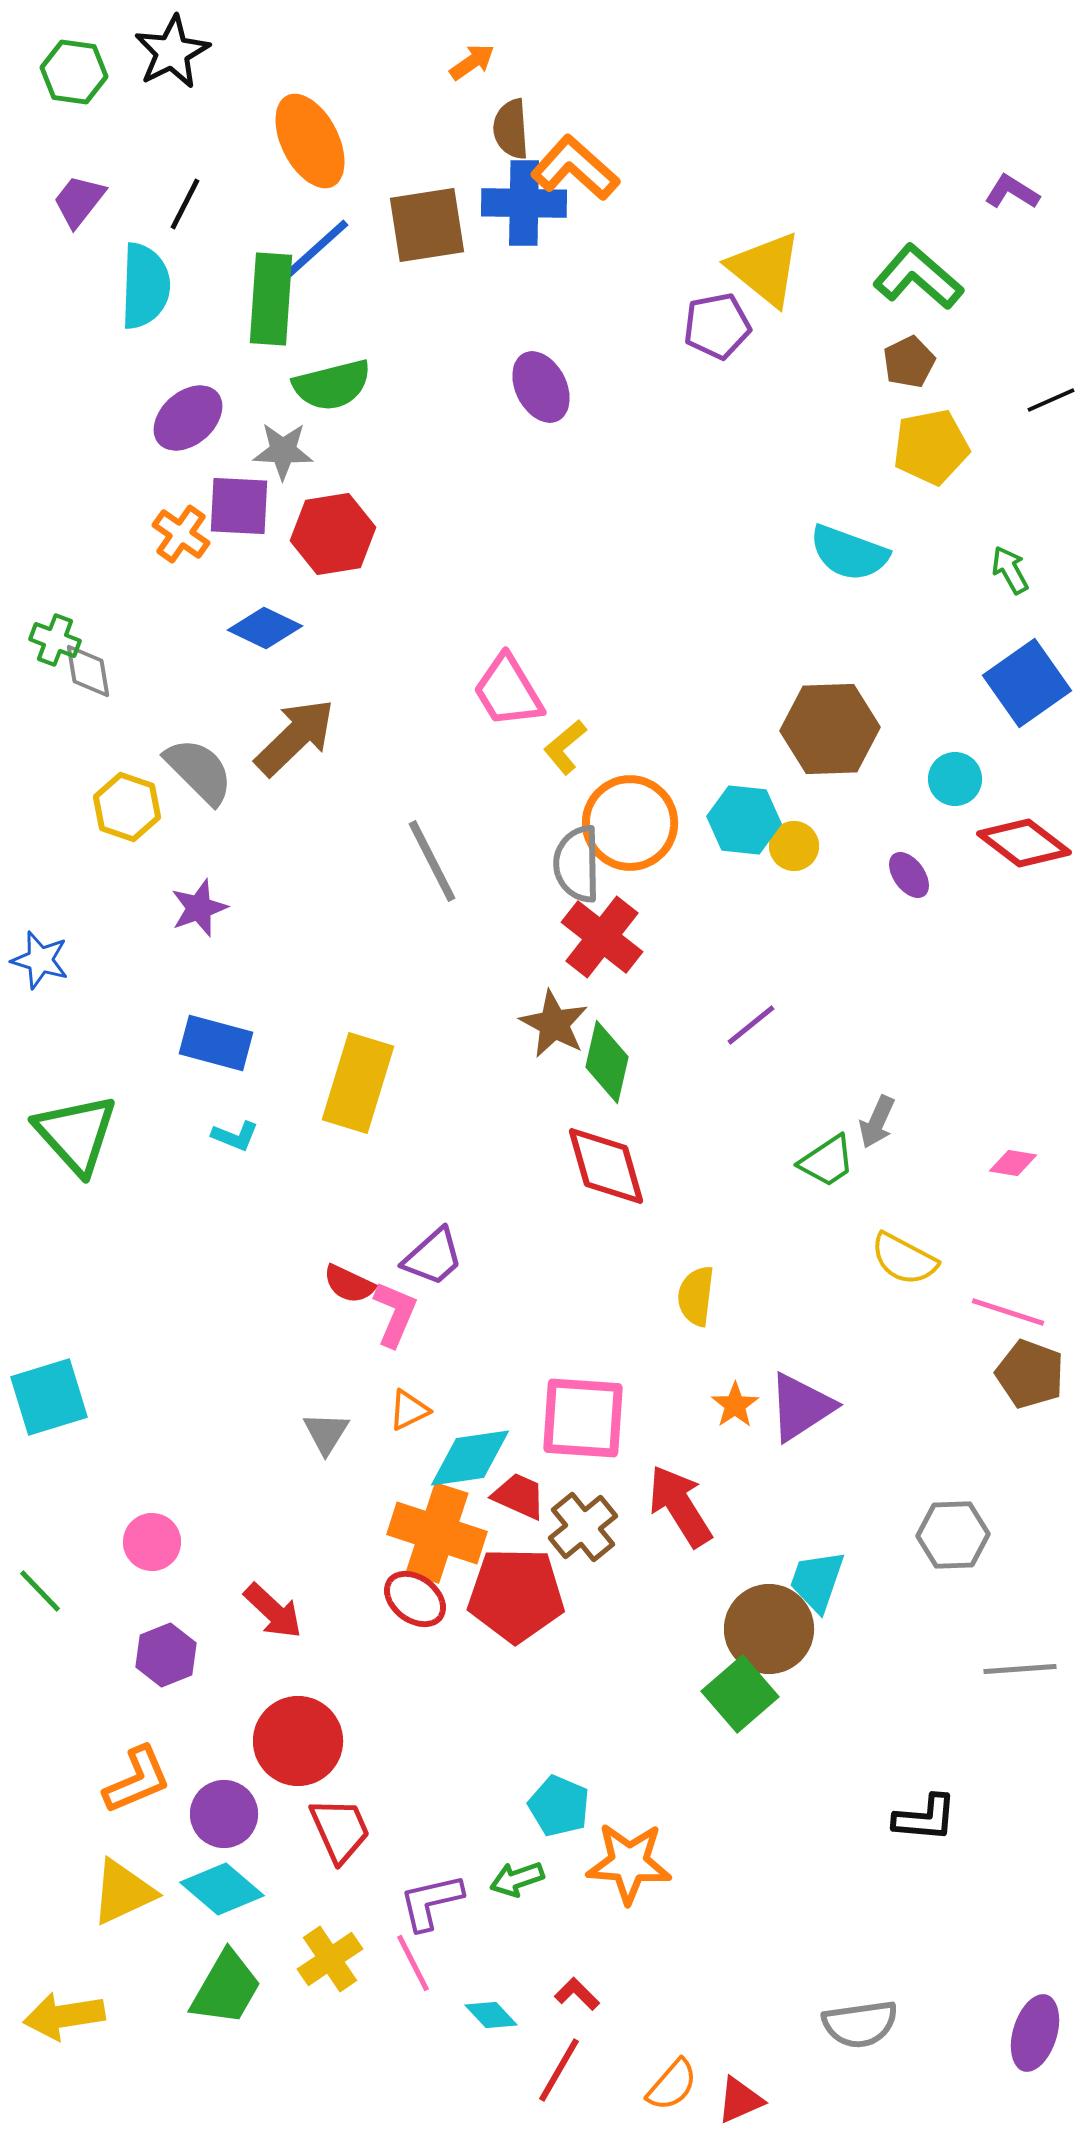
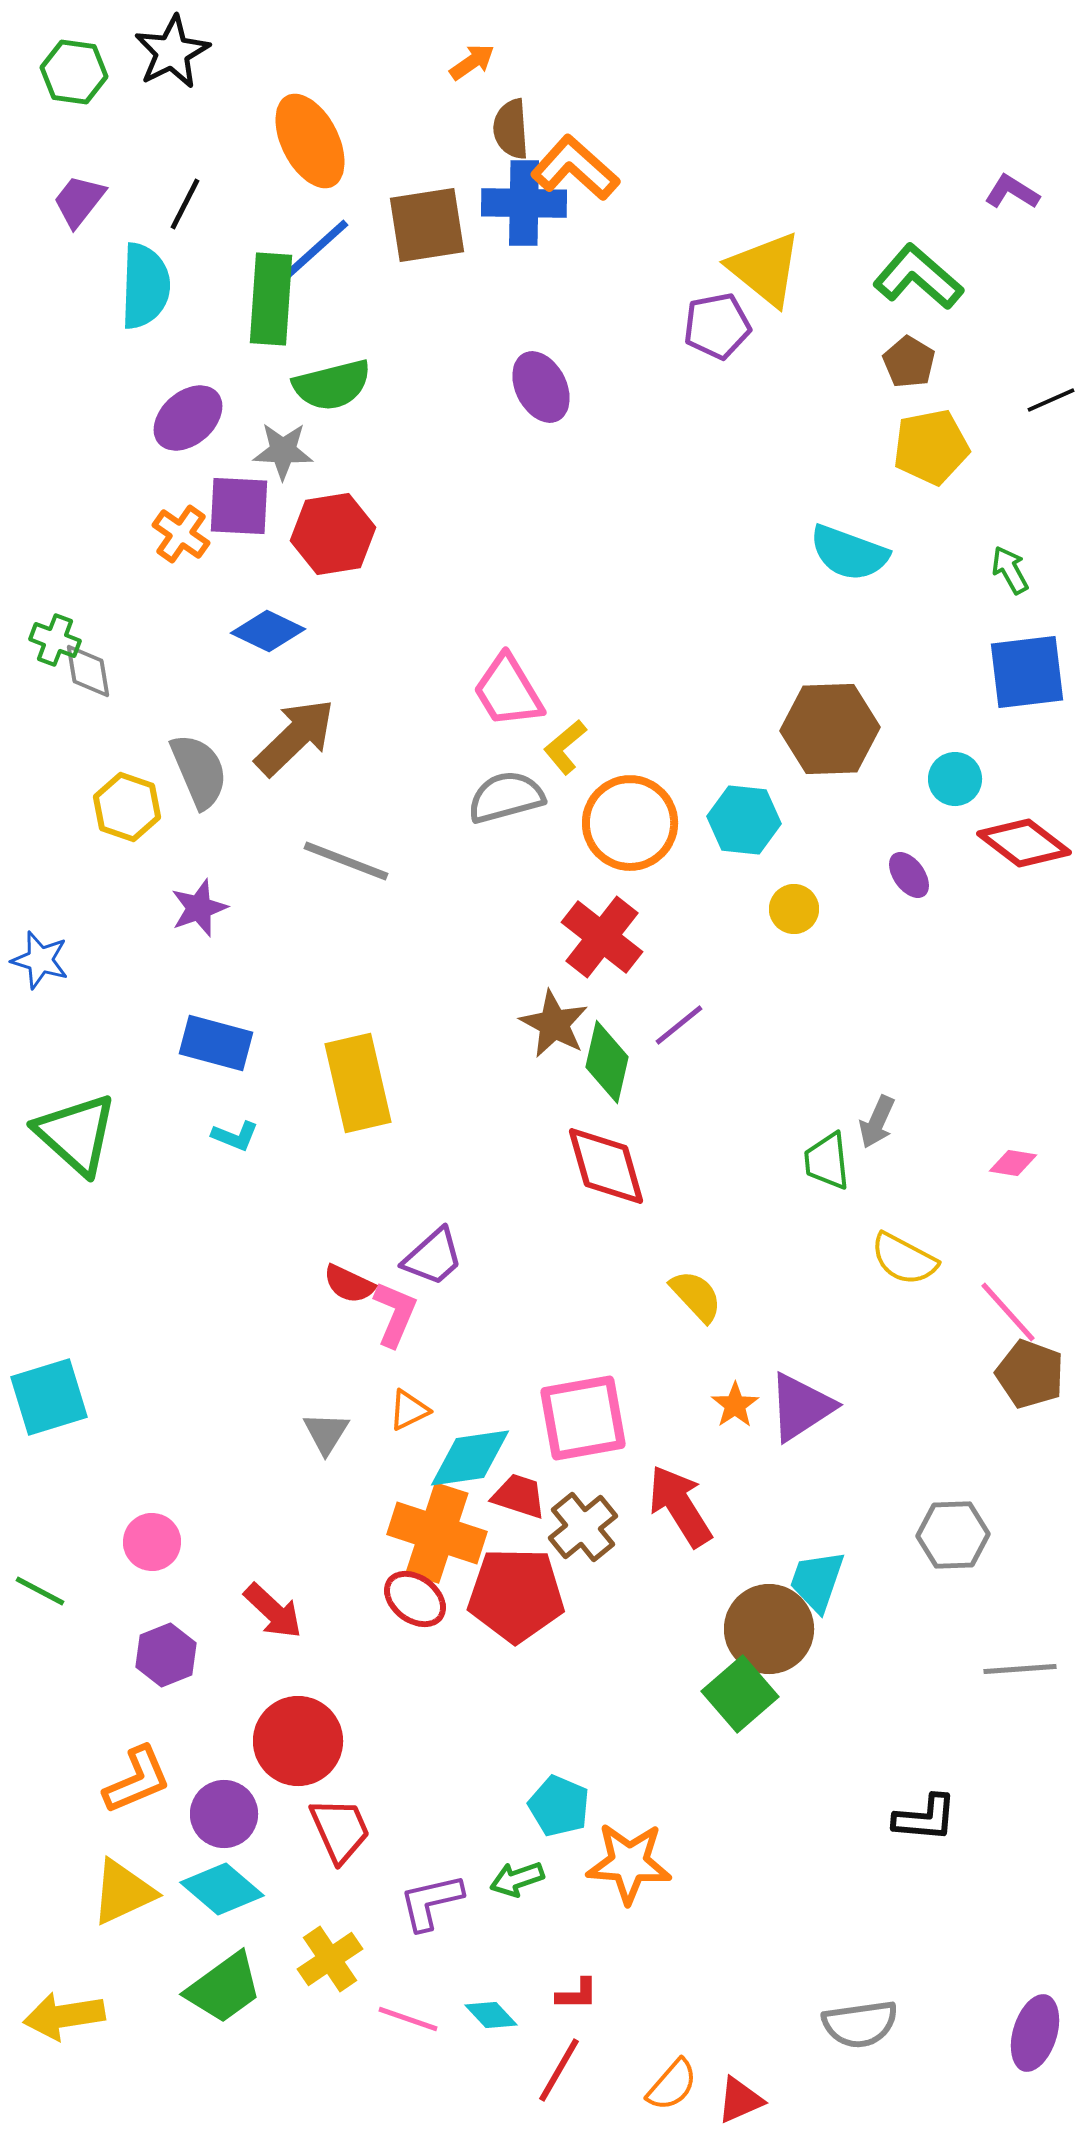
brown pentagon at (909, 362): rotated 15 degrees counterclockwise
blue diamond at (265, 628): moved 3 px right, 3 px down
blue square at (1027, 683): moved 11 px up; rotated 28 degrees clockwise
gray semicircle at (199, 771): rotated 22 degrees clockwise
yellow circle at (794, 846): moved 63 px down
gray line at (432, 861): moved 86 px left; rotated 42 degrees counterclockwise
gray semicircle at (577, 864): moved 71 px left, 67 px up; rotated 76 degrees clockwise
purple line at (751, 1025): moved 72 px left
yellow rectangle at (358, 1083): rotated 30 degrees counterclockwise
green triangle at (76, 1134): rotated 6 degrees counterclockwise
green trapezoid at (827, 1161): rotated 118 degrees clockwise
yellow semicircle at (696, 1296): rotated 130 degrees clockwise
pink line at (1008, 1312): rotated 30 degrees clockwise
pink square at (583, 1418): rotated 14 degrees counterclockwise
red trapezoid at (519, 1496): rotated 6 degrees counterclockwise
green line at (40, 1591): rotated 18 degrees counterclockwise
pink line at (413, 1963): moved 5 px left, 56 px down; rotated 44 degrees counterclockwise
green trapezoid at (226, 1988): moved 2 px left; rotated 24 degrees clockwise
red L-shape at (577, 1994): rotated 135 degrees clockwise
